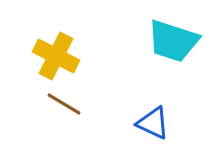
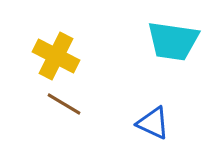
cyan trapezoid: rotated 10 degrees counterclockwise
